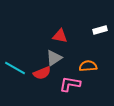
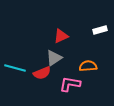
red triangle: moved 1 px right; rotated 35 degrees counterclockwise
cyan line: rotated 15 degrees counterclockwise
